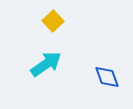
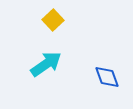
yellow square: moved 1 px up
